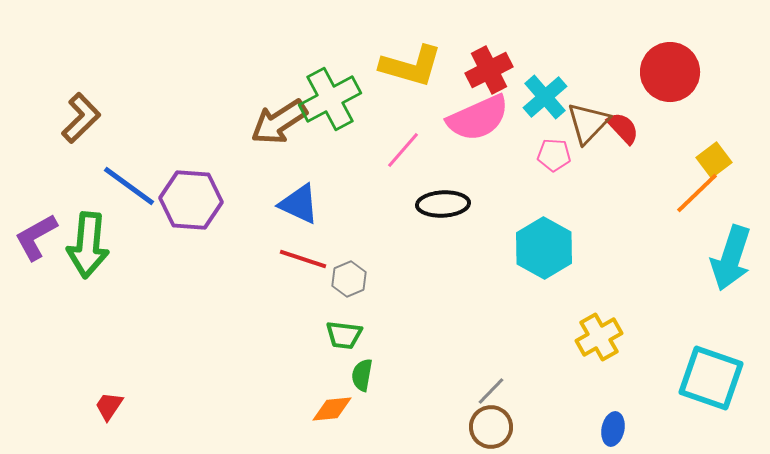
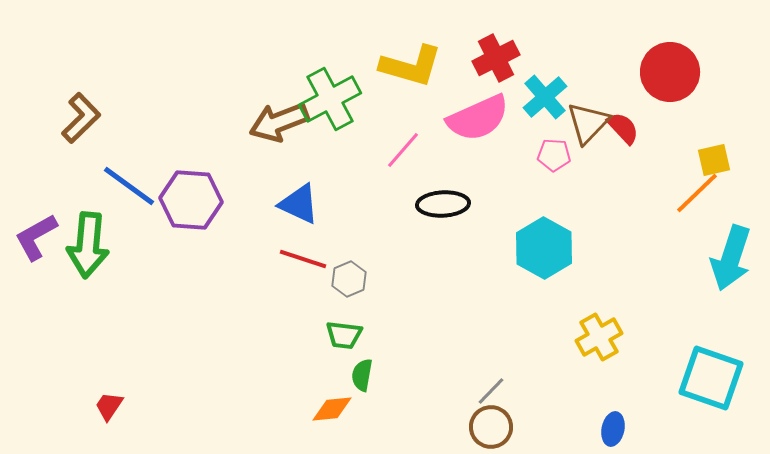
red cross: moved 7 px right, 12 px up
brown arrow: rotated 12 degrees clockwise
yellow square: rotated 24 degrees clockwise
